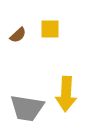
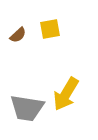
yellow square: rotated 10 degrees counterclockwise
yellow arrow: rotated 28 degrees clockwise
